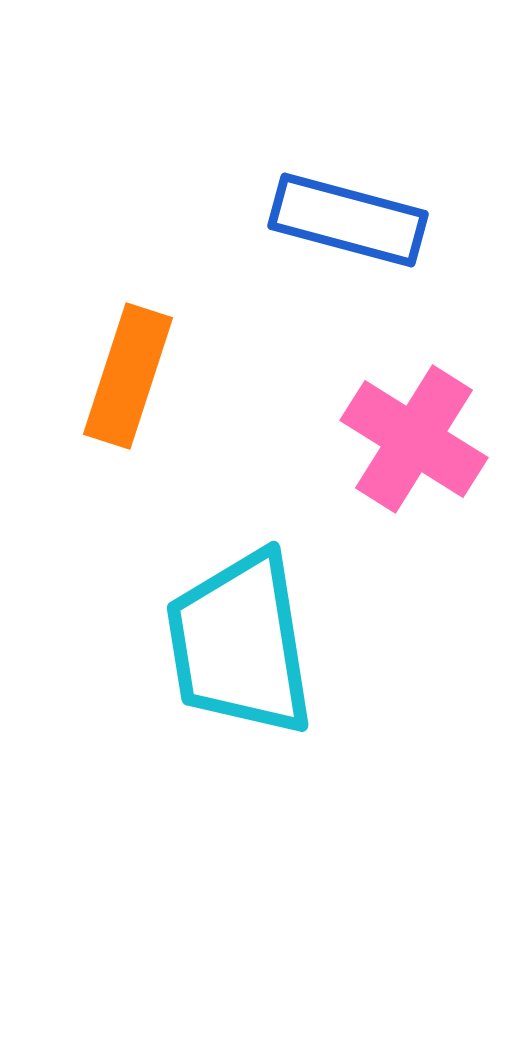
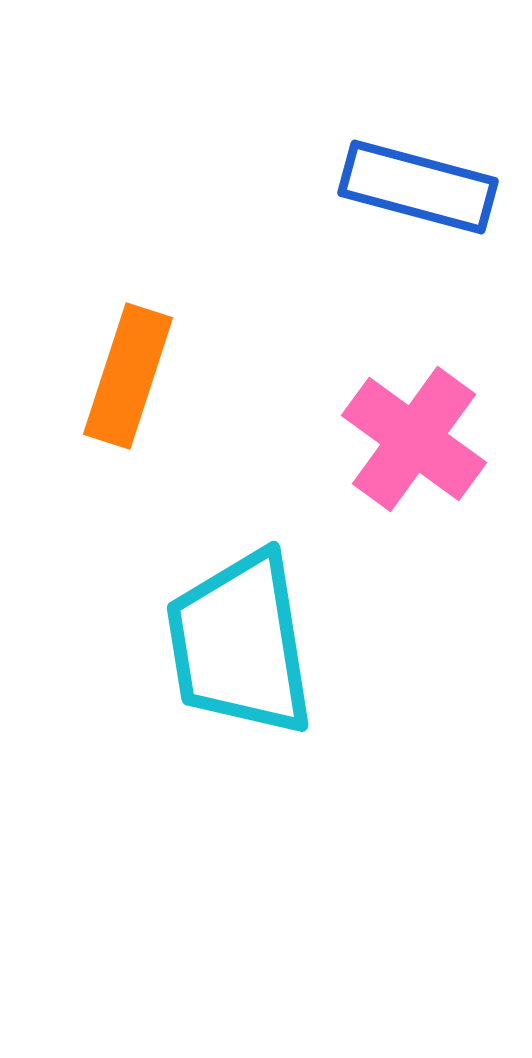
blue rectangle: moved 70 px right, 33 px up
pink cross: rotated 4 degrees clockwise
